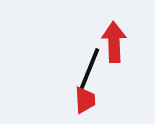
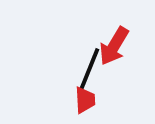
red arrow: moved 4 px down; rotated 147 degrees counterclockwise
